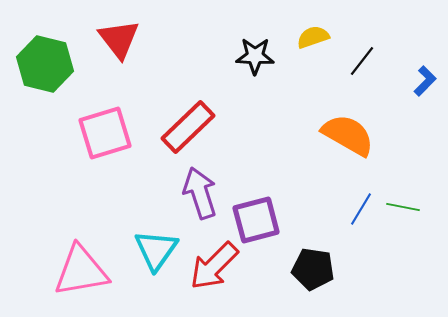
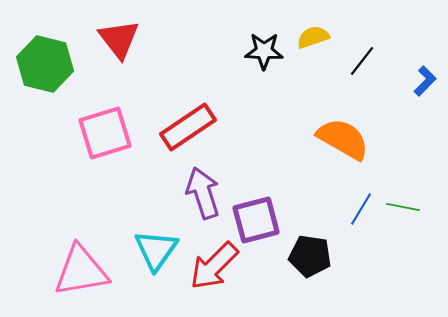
black star: moved 9 px right, 5 px up
red rectangle: rotated 10 degrees clockwise
orange semicircle: moved 5 px left, 4 px down
purple arrow: moved 3 px right
black pentagon: moved 3 px left, 13 px up
